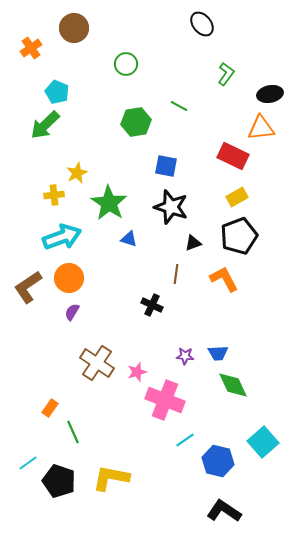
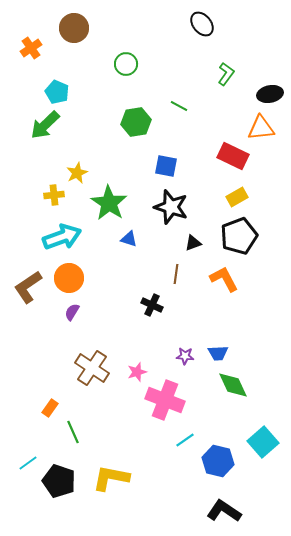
brown cross at (97, 363): moved 5 px left, 5 px down
